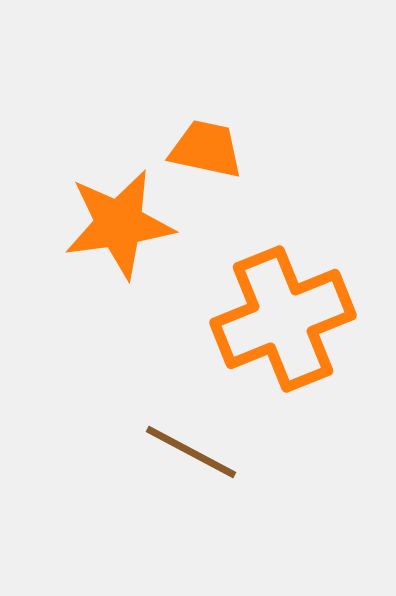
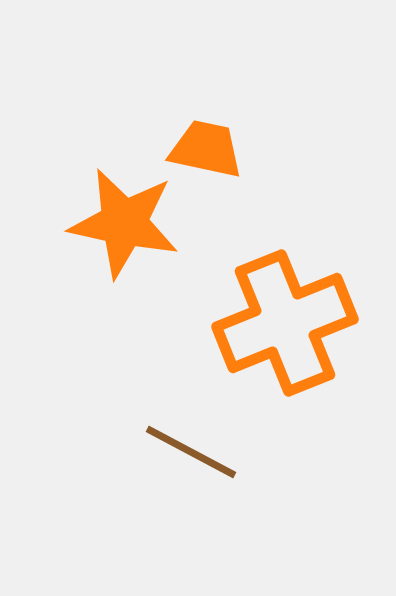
orange star: moved 5 px right, 1 px up; rotated 20 degrees clockwise
orange cross: moved 2 px right, 4 px down
